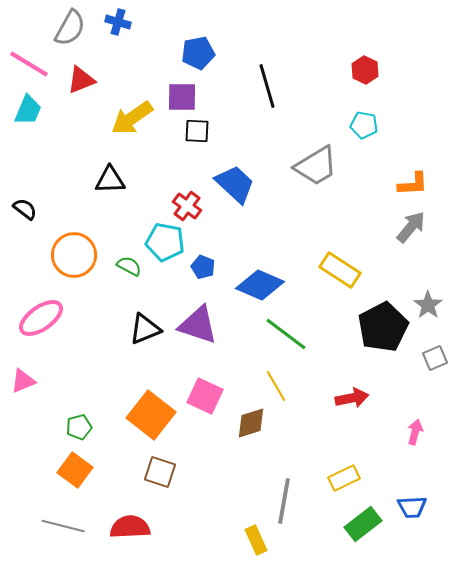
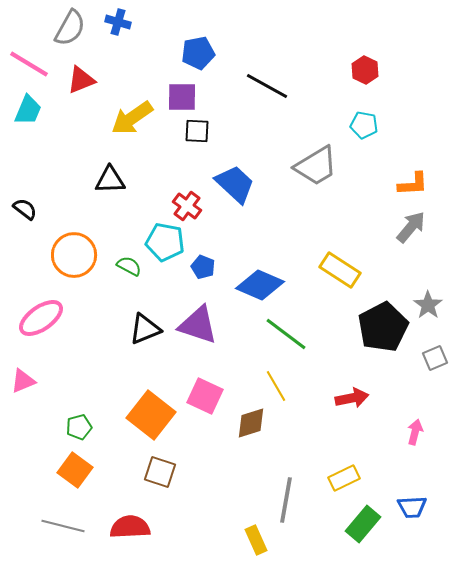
black line at (267, 86): rotated 45 degrees counterclockwise
gray line at (284, 501): moved 2 px right, 1 px up
green rectangle at (363, 524): rotated 12 degrees counterclockwise
